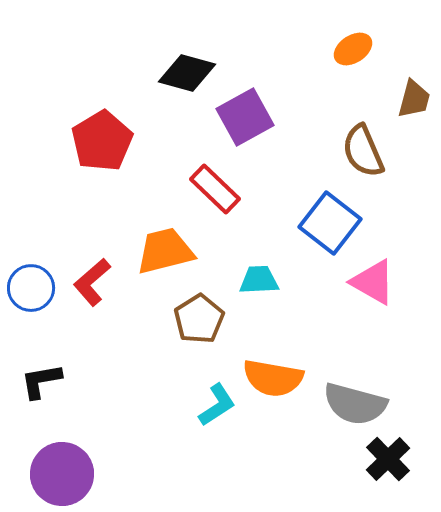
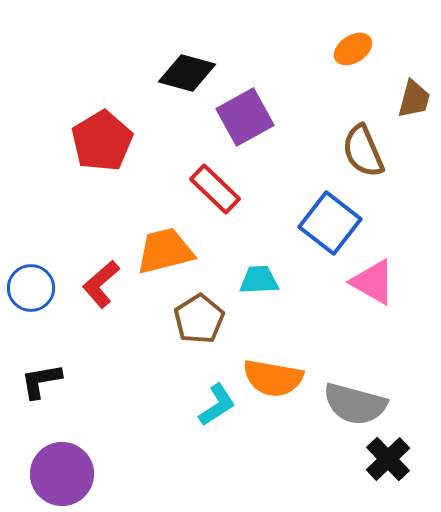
red L-shape: moved 9 px right, 2 px down
